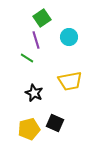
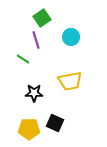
cyan circle: moved 2 px right
green line: moved 4 px left, 1 px down
black star: rotated 24 degrees counterclockwise
yellow pentagon: rotated 15 degrees clockwise
